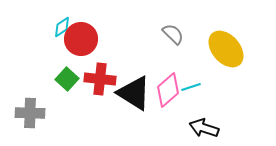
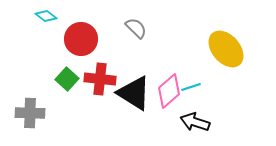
cyan diamond: moved 16 px left, 11 px up; rotated 70 degrees clockwise
gray semicircle: moved 37 px left, 6 px up
pink diamond: moved 1 px right, 1 px down
black arrow: moved 9 px left, 6 px up
